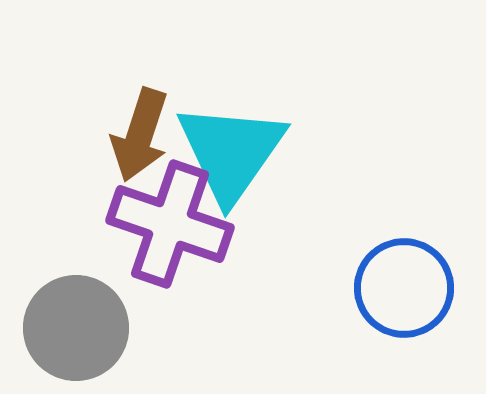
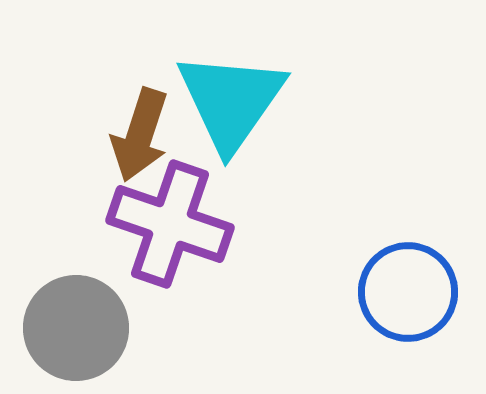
cyan triangle: moved 51 px up
blue circle: moved 4 px right, 4 px down
